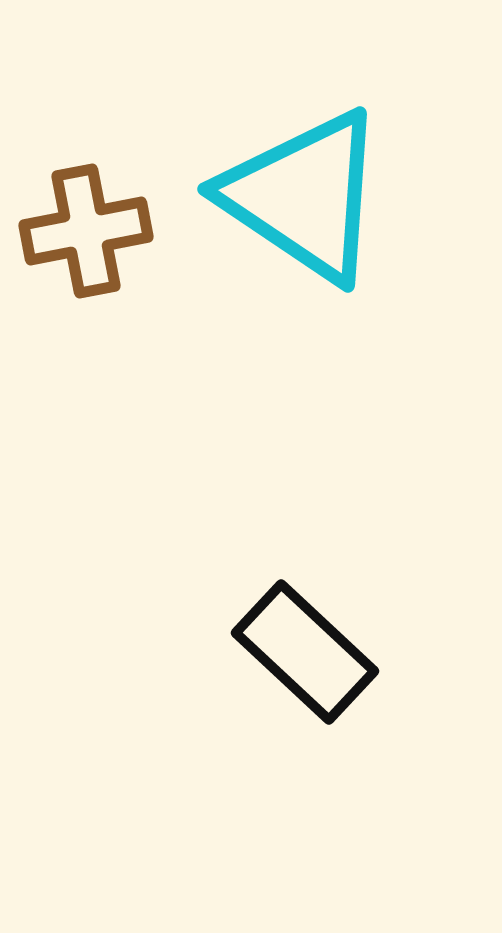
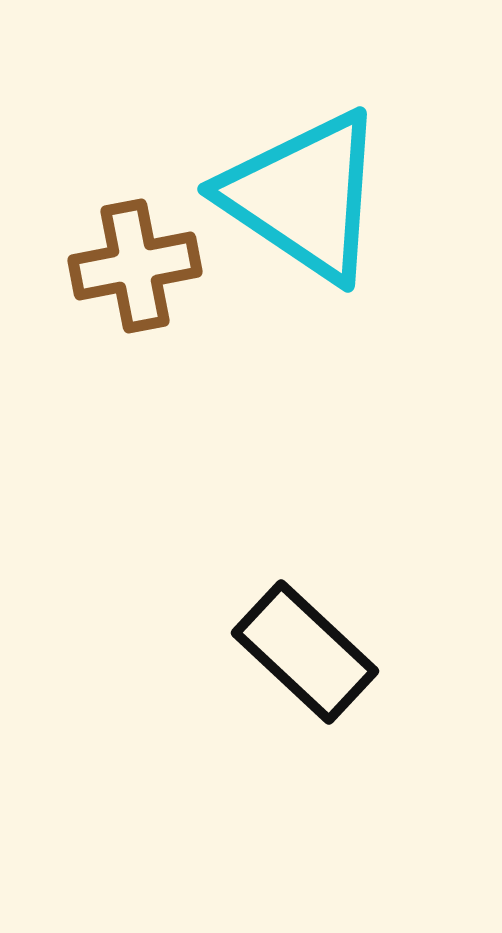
brown cross: moved 49 px right, 35 px down
